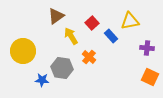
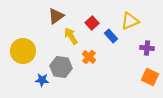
yellow triangle: rotated 12 degrees counterclockwise
gray hexagon: moved 1 px left, 1 px up
